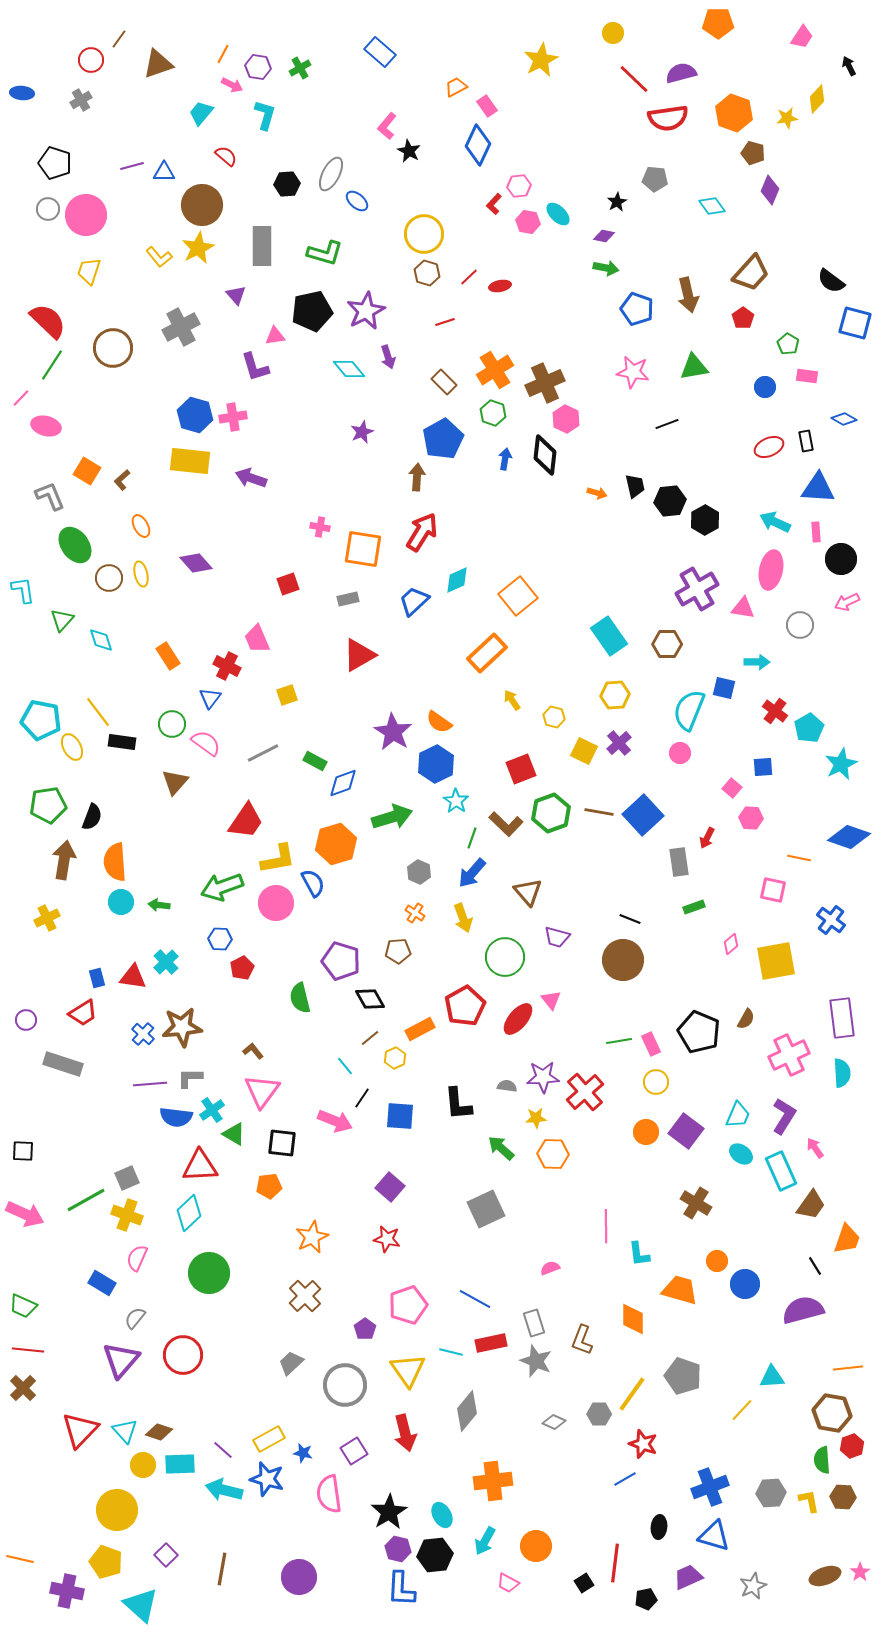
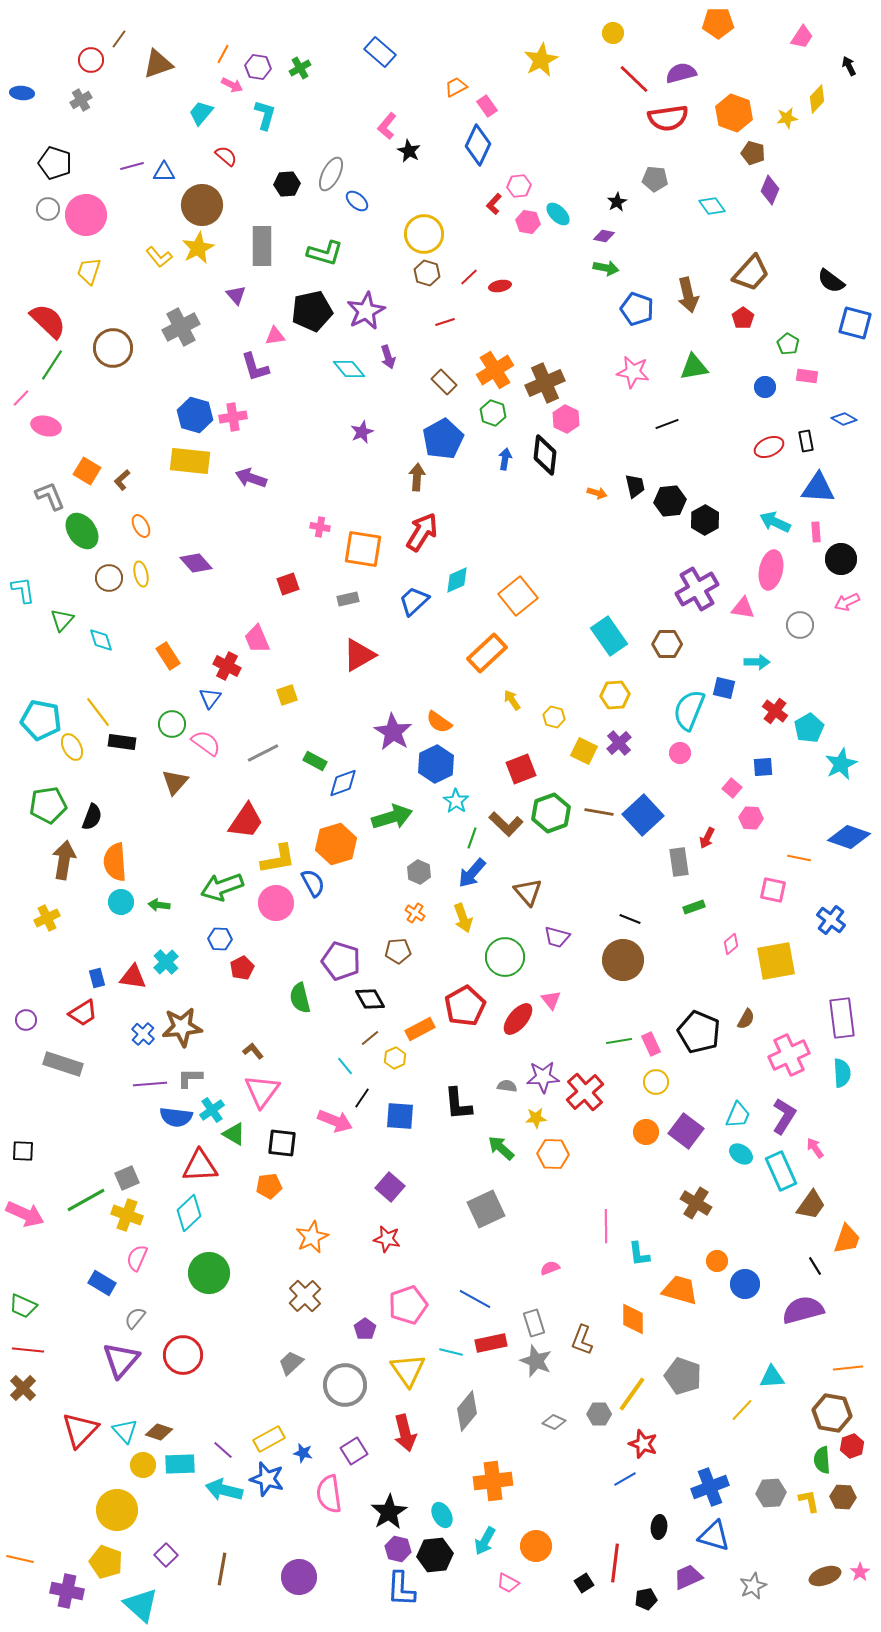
green ellipse at (75, 545): moved 7 px right, 14 px up
